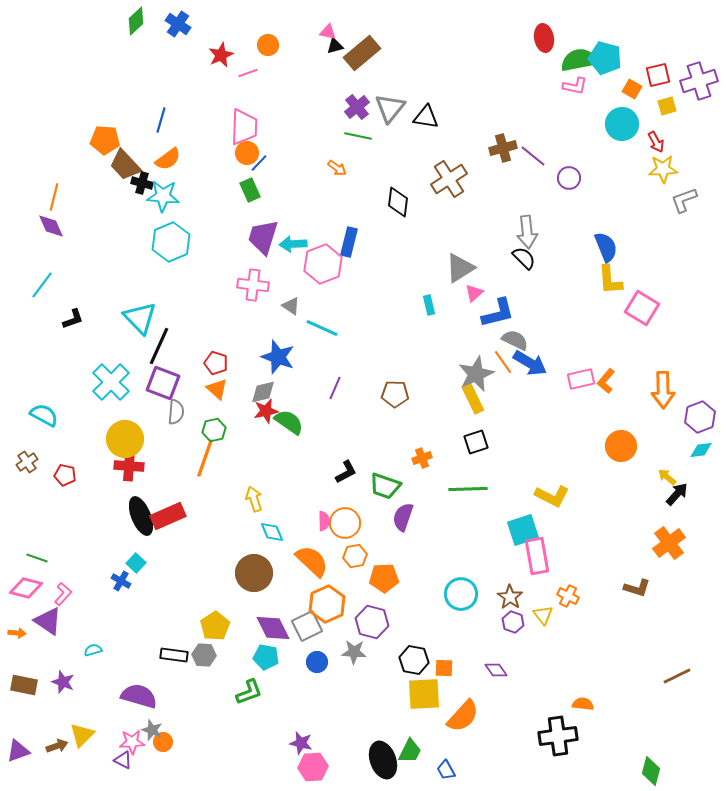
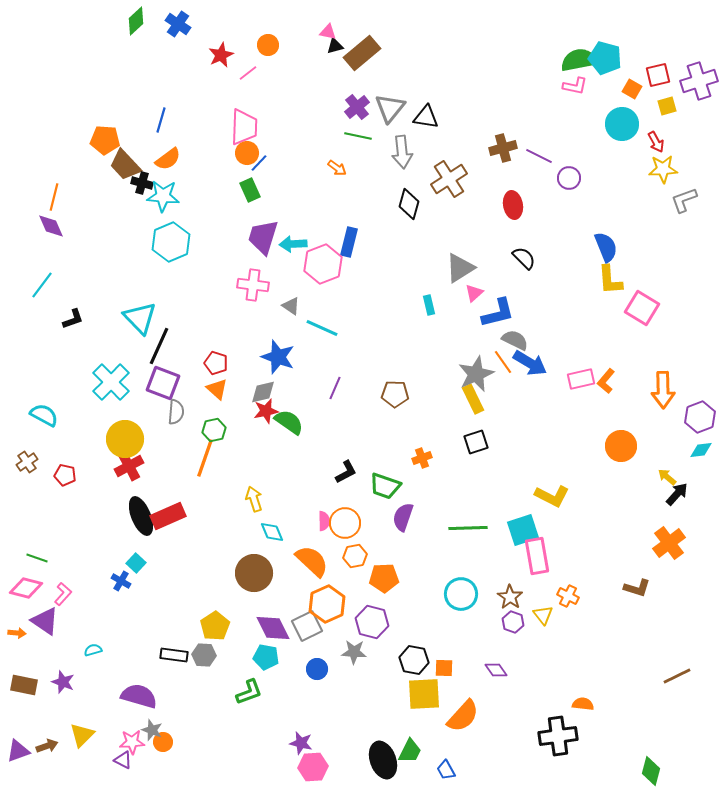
red ellipse at (544, 38): moved 31 px left, 167 px down
pink line at (248, 73): rotated 18 degrees counterclockwise
purple line at (533, 156): moved 6 px right; rotated 12 degrees counterclockwise
black diamond at (398, 202): moved 11 px right, 2 px down; rotated 8 degrees clockwise
gray arrow at (527, 232): moved 125 px left, 80 px up
red cross at (129, 466): rotated 32 degrees counterclockwise
green line at (468, 489): moved 39 px down
purple triangle at (48, 621): moved 3 px left
blue circle at (317, 662): moved 7 px down
brown arrow at (57, 746): moved 10 px left
